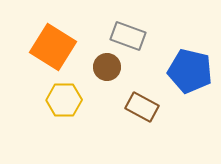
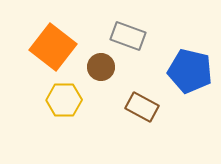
orange square: rotated 6 degrees clockwise
brown circle: moved 6 px left
